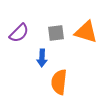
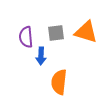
purple semicircle: moved 7 px right, 4 px down; rotated 130 degrees clockwise
blue arrow: moved 1 px left, 2 px up
